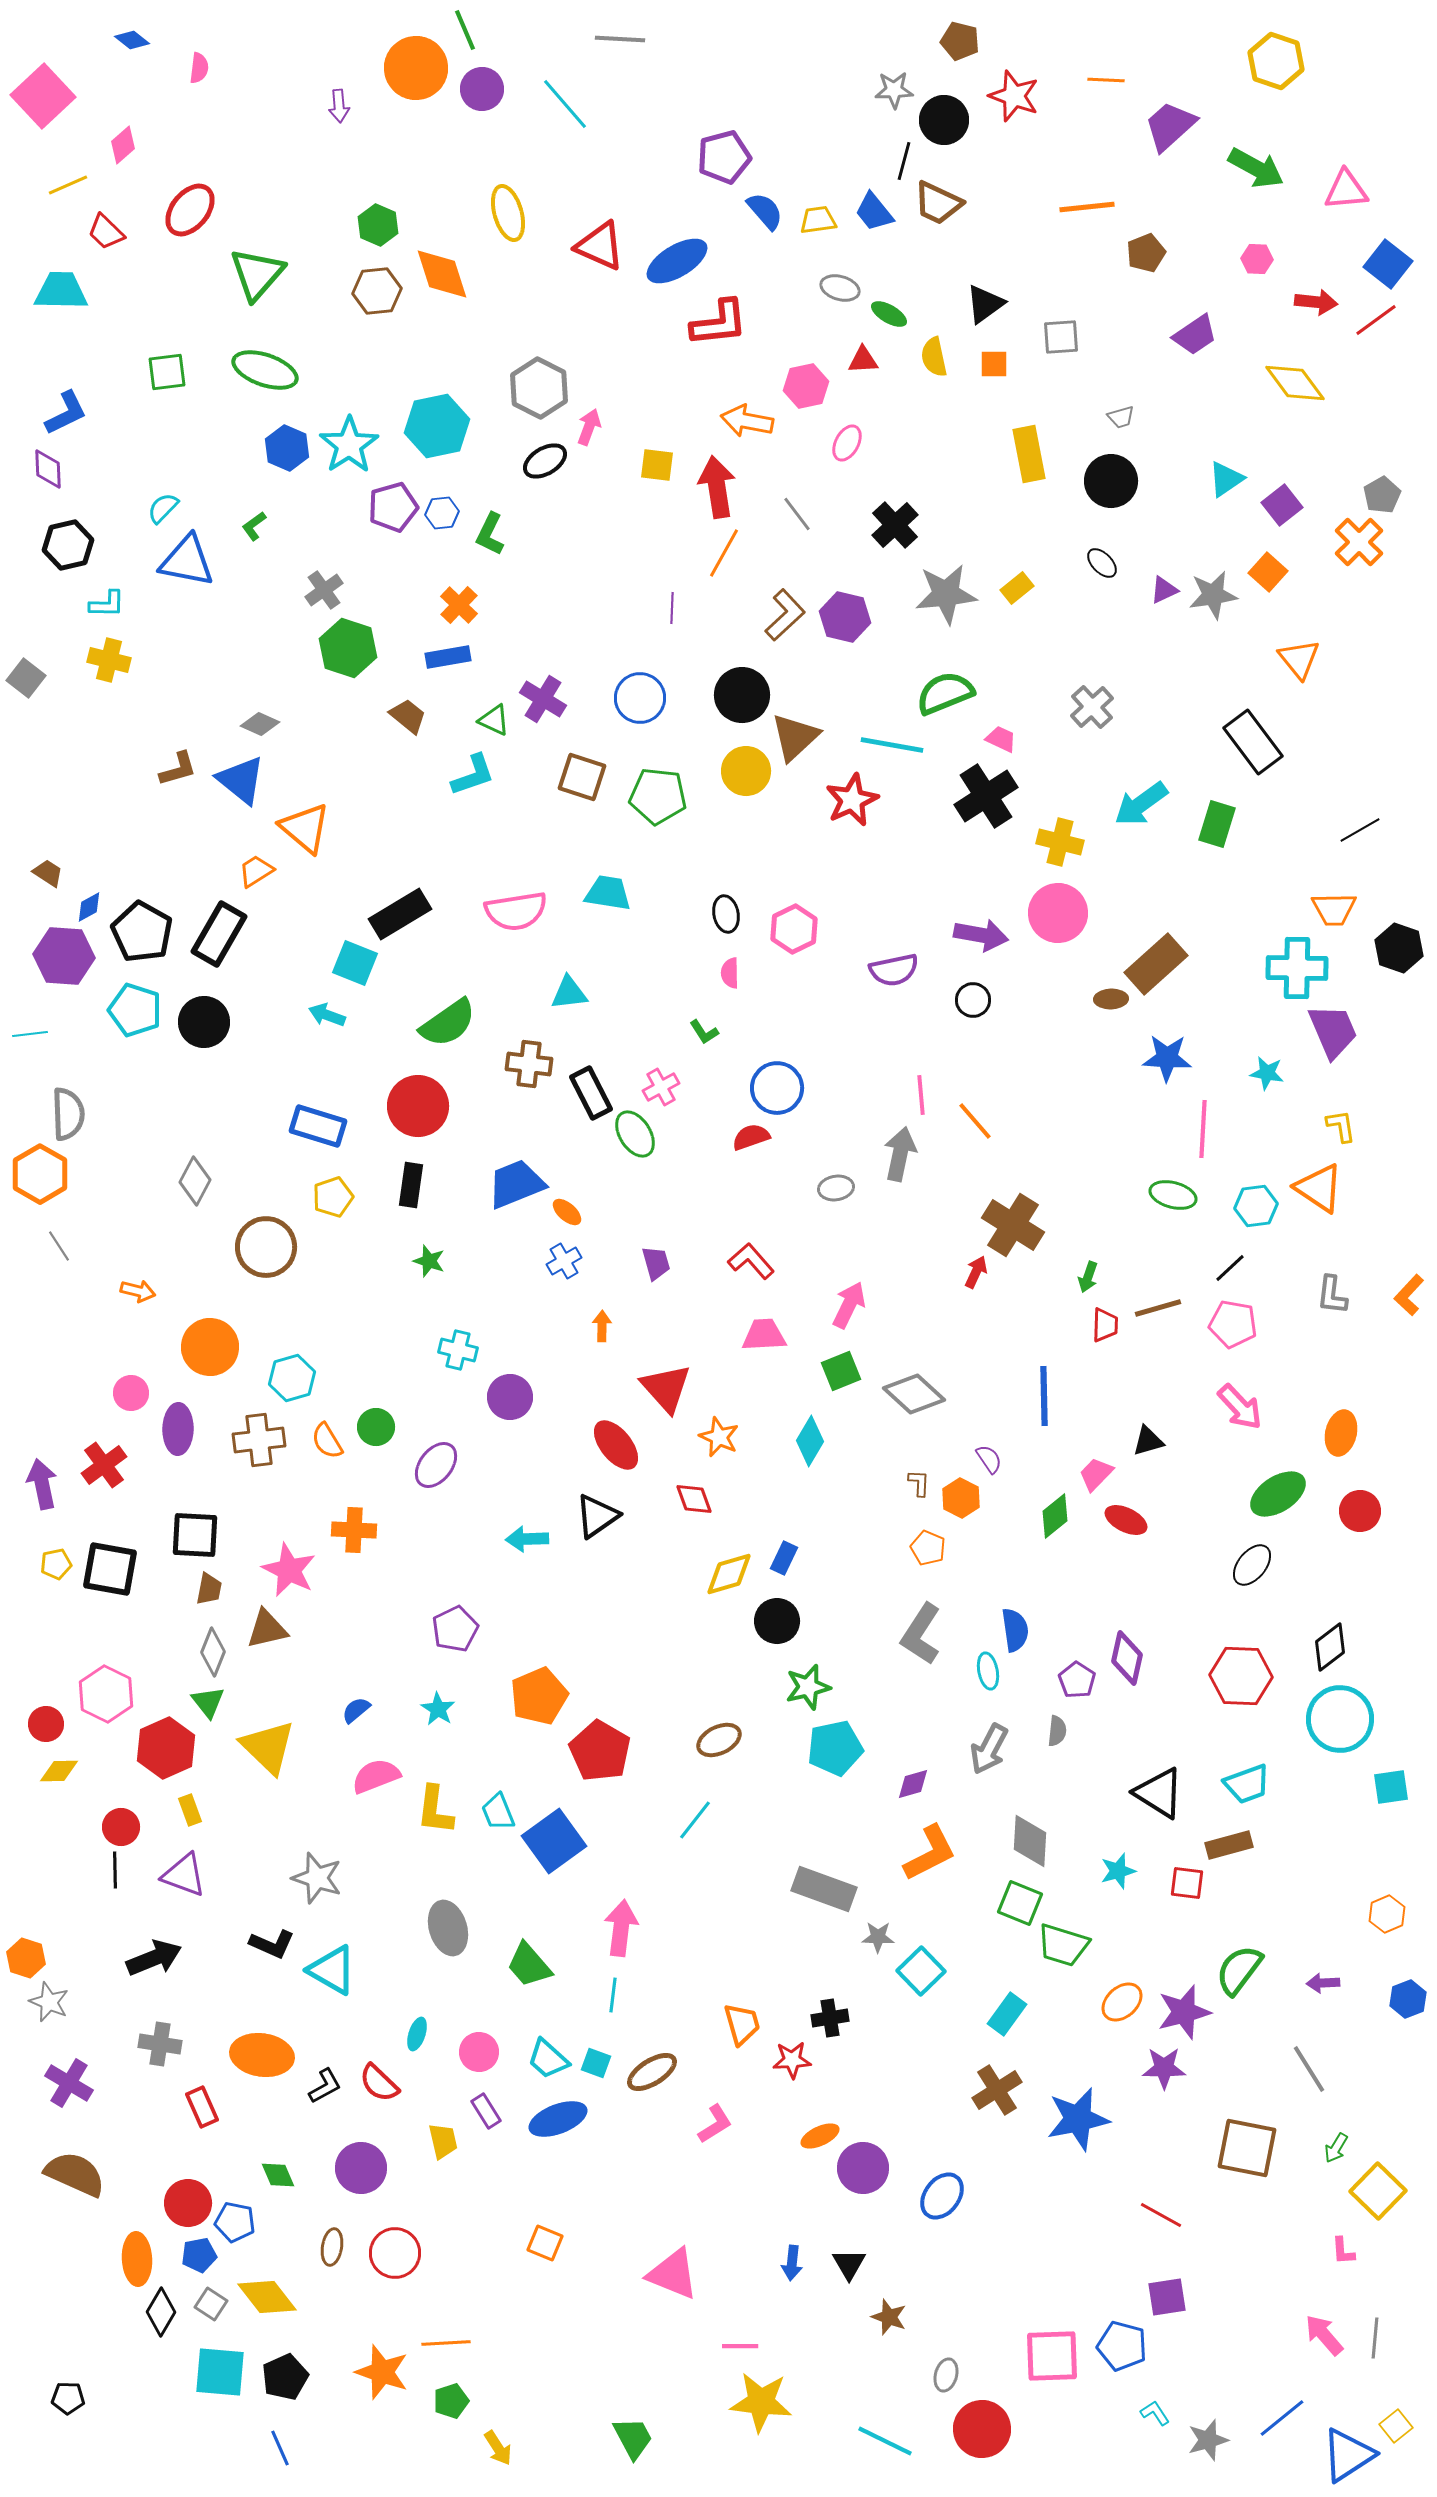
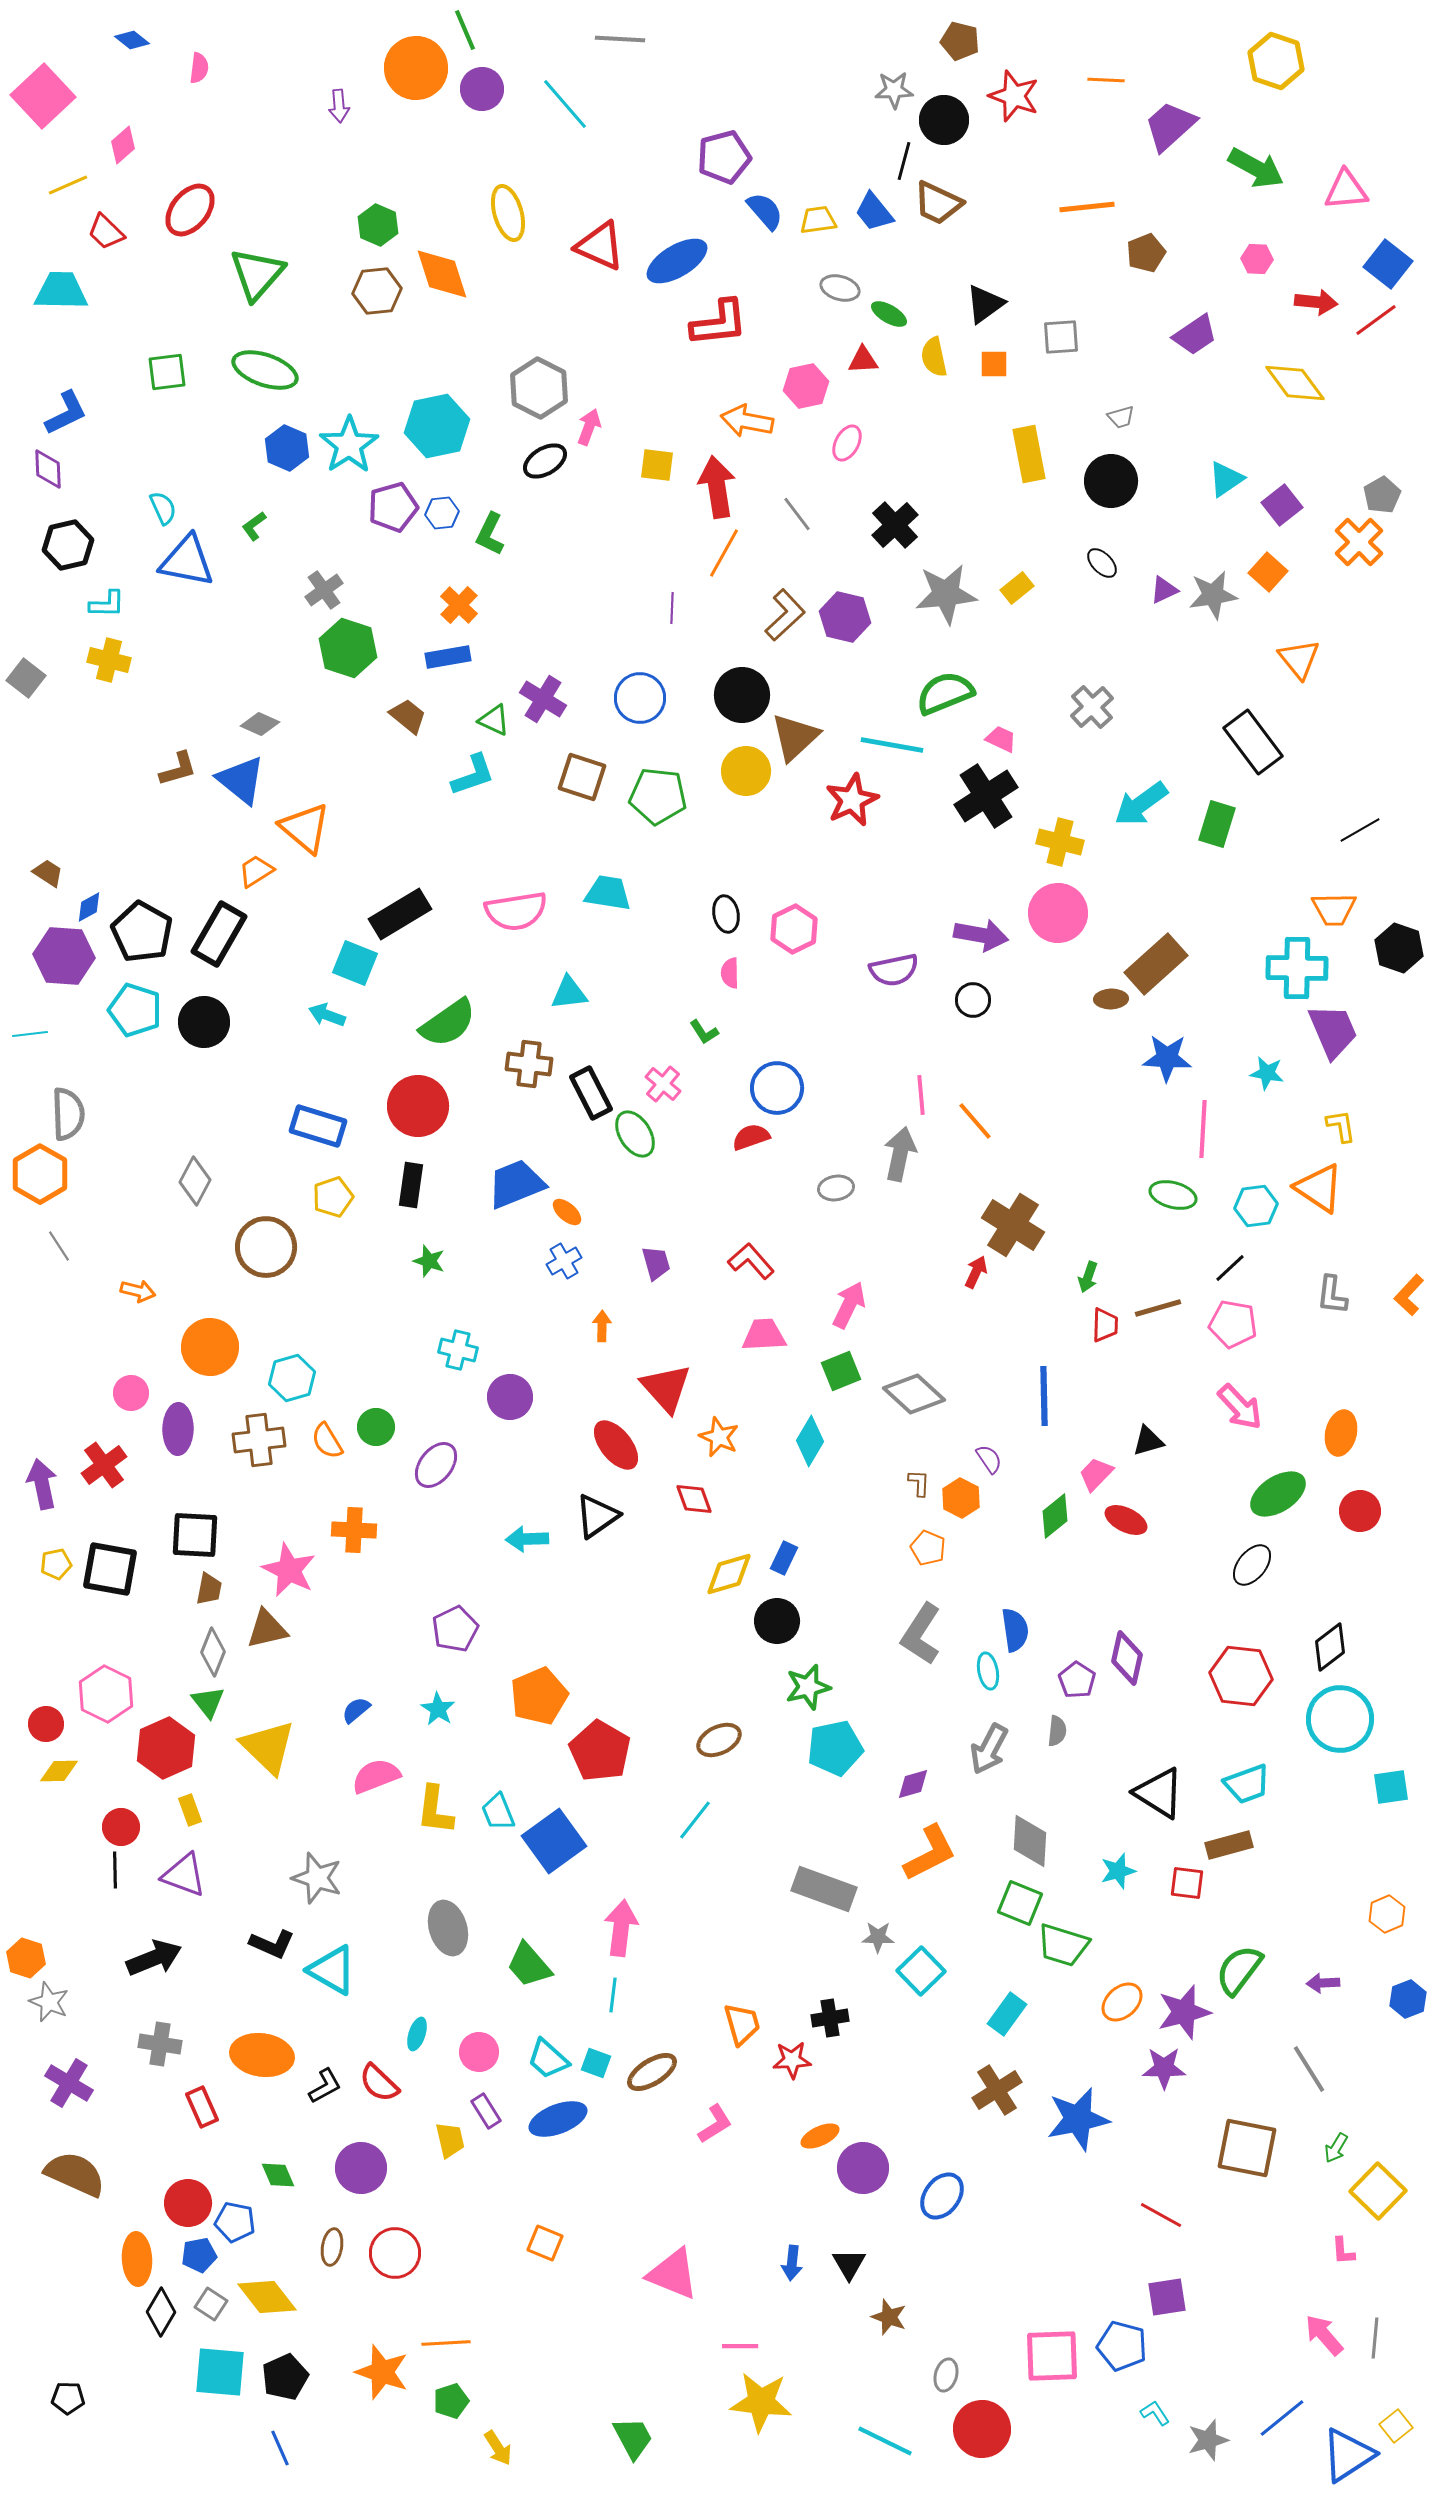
cyan semicircle at (163, 508): rotated 112 degrees clockwise
pink cross at (661, 1087): moved 2 px right, 3 px up; rotated 21 degrees counterclockwise
red hexagon at (1241, 1676): rotated 4 degrees clockwise
yellow trapezoid at (443, 2141): moved 7 px right, 1 px up
